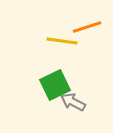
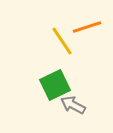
yellow line: rotated 48 degrees clockwise
gray arrow: moved 3 px down
